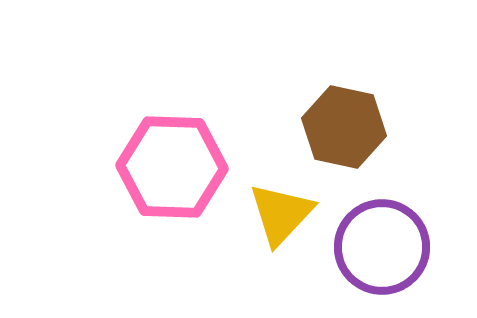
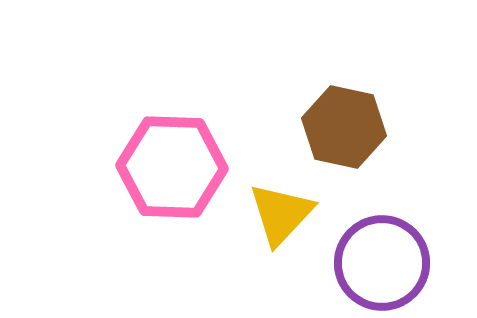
purple circle: moved 16 px down
